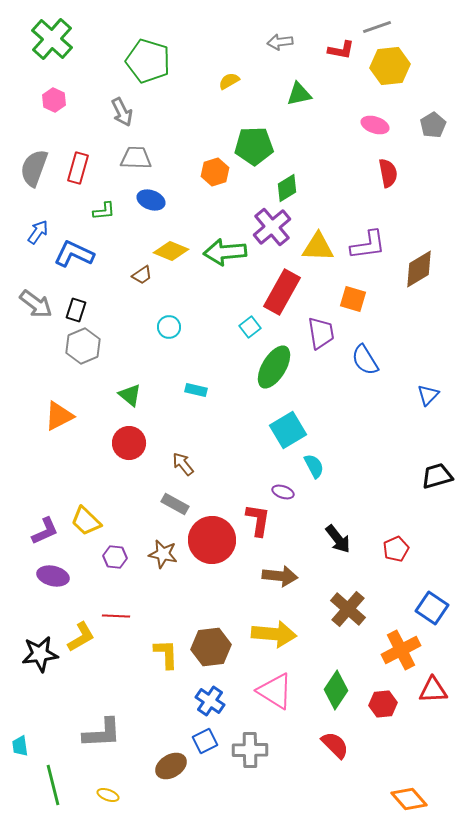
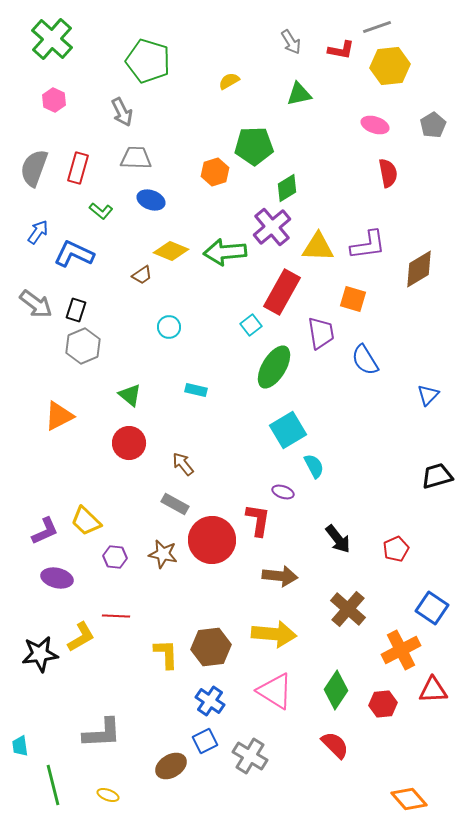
gray arrow at (280, 42): moved 11 px right; rotated 115 degrees counterclockwise
green L-shape at (104, 211): moved 3 px left; rotated 45 degrees clockwise
cyan square at (250, 327): moved 1 px right, 2 px up
purple ellipse at (53, 576): moved 4 px right, 2 px down
gray cross at (250, 750): moved 6 px down; rotated 32 degrees clockwise
